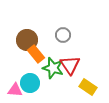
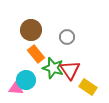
gray circle: moved 4 px right, 2 px down
brown circle: moved 4 px right, 10 px up
red triangle: moved 5 px down
cyan circle: moved 4 px left, 3 px up
pink triangle: moved 1 px right, 2 px up
